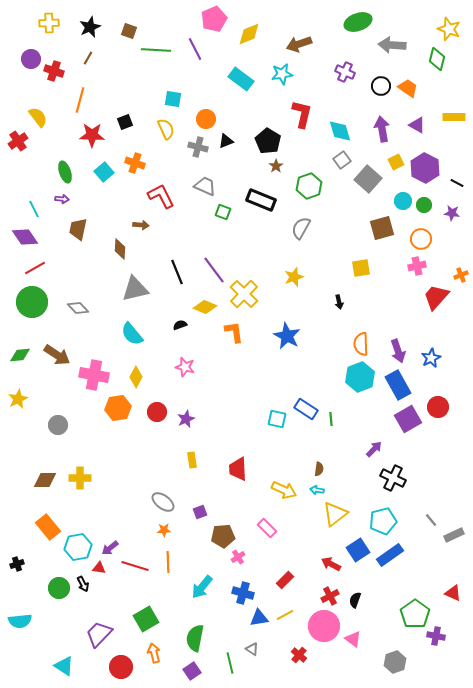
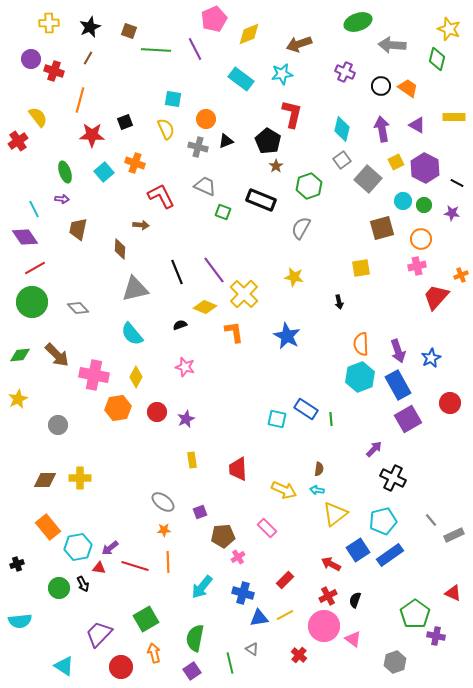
red L-shape at (302, 114): moved 10 px left
cyan diamond at (340, 131): moved 2 px right, 2 px up; rotated 30 degrees clockwise
yellow star at (294, 277): rotated 30 degrees clockwise
brown arrow at (57, 355): rotated 12 degrees clockwise
red circle at (438, 407): moved 12 px right, 4 px up
red cross at (330, 596): moved 2 px left
